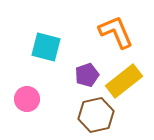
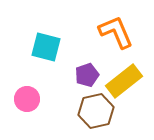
brown hexagon: moved 4 px up
